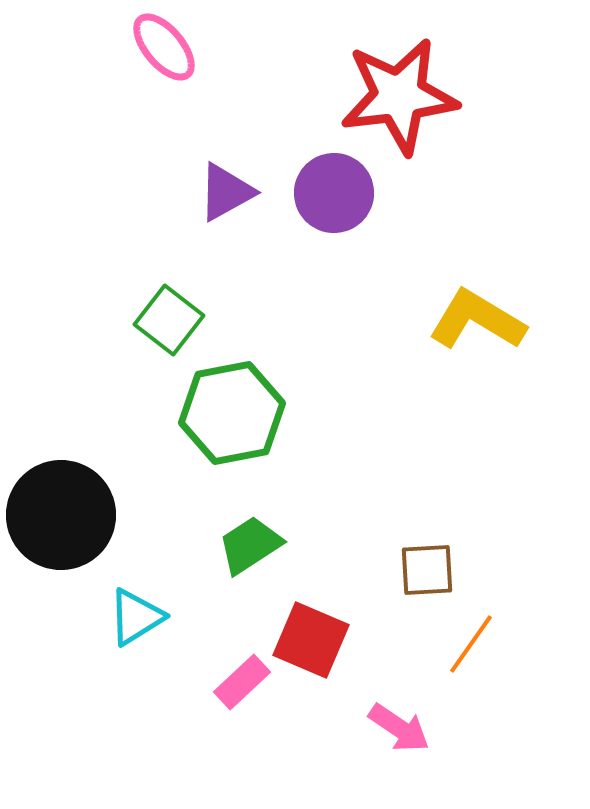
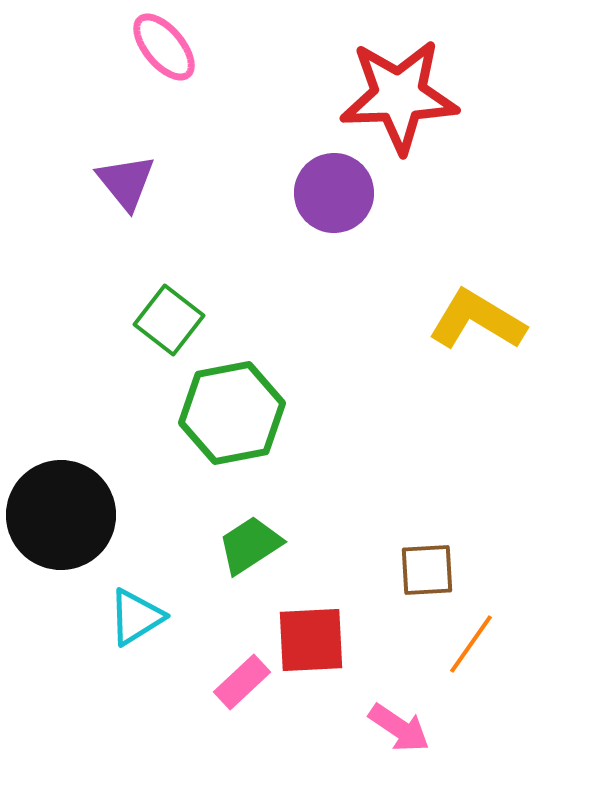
red star: rotated 5 degrees clockwise
purple triangle: moved 100 px left, 10 px up; rotated 40 degrees counterclockwise
red square: rotated 26 degrees counterclockwise
